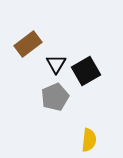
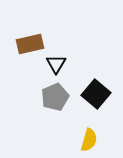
brown rectangle: moved 2 px right; rotated 24 degrees clockwise
black square: moved 10 px right, 23 px down; rotated 20 degrees counterclockwise
yellow semicircle: rotated 10 degrees clockwise
